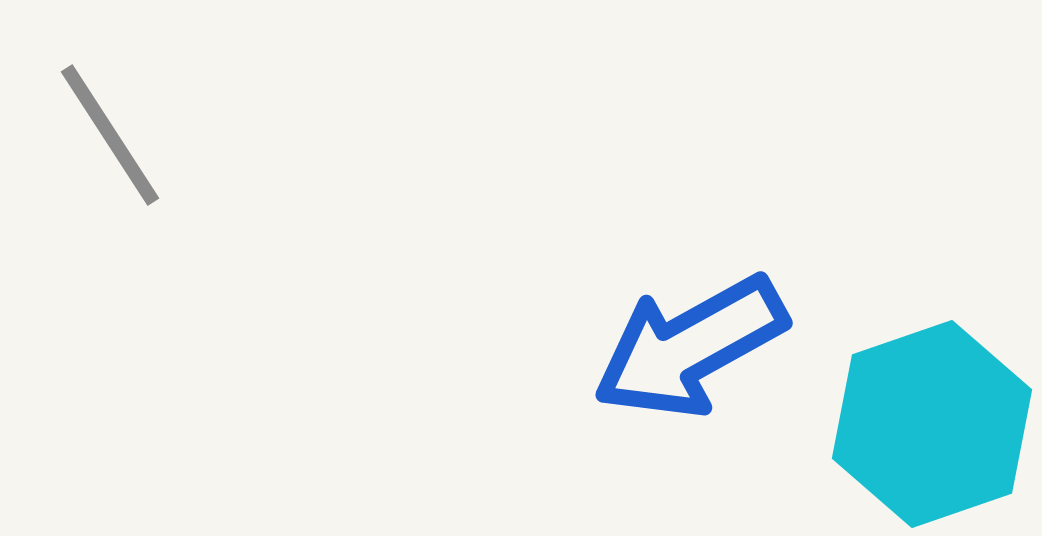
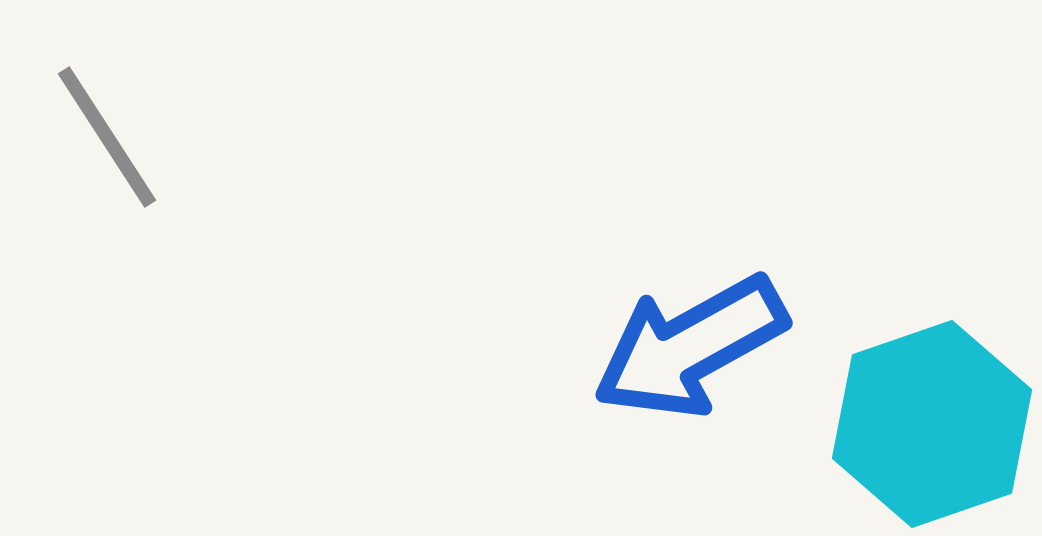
gray line: moved 3 px left, 2 px down
